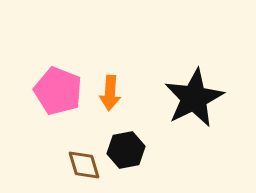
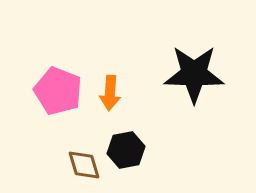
black star: moved 24 px up; rotated 28 degrees clockwise
